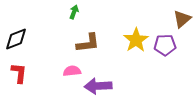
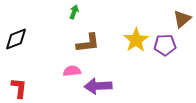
red L-shape: moved 15 px down
